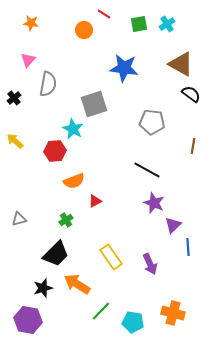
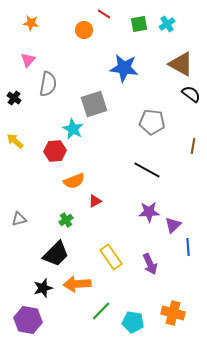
black cross: rotated 16 degrees counterclockwise
purple star: moved 5 px left, 9 px down; rotated 25 degrees counterclockwise
orange arrow: rotated 36 degrees counterclockwise
